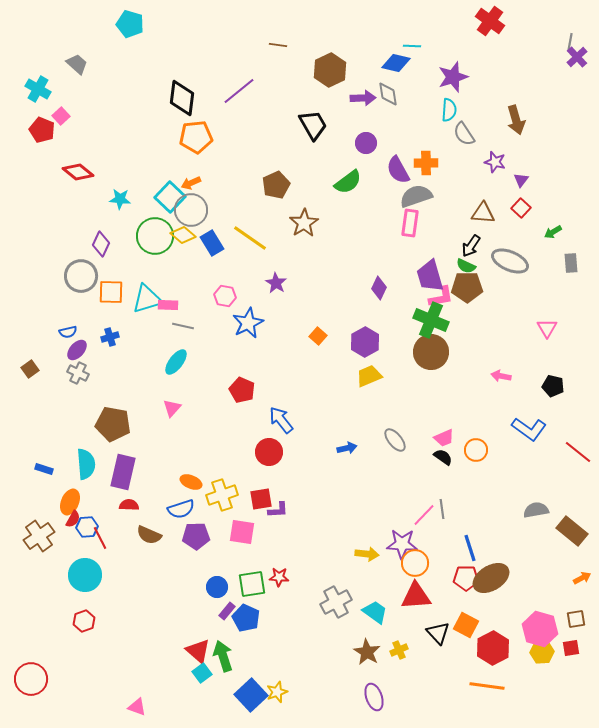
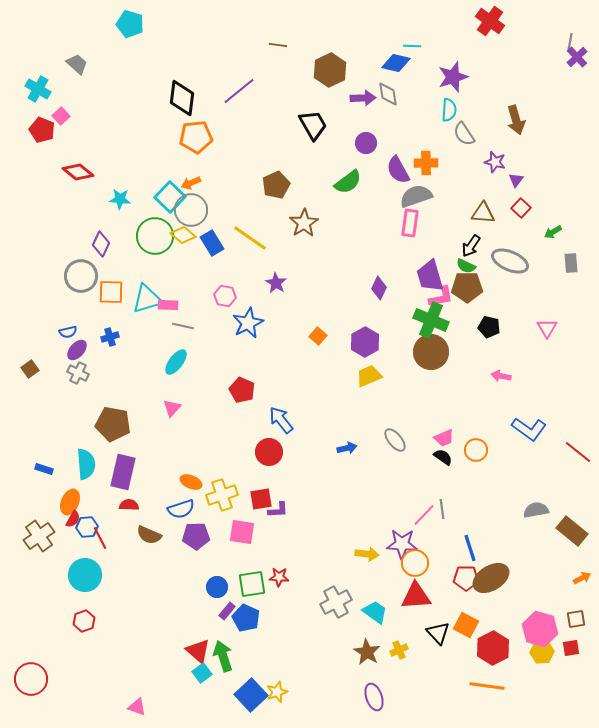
purple triangle at (521, 180): moved 5 px left
black pentagon at (553, 386): moved 64 px left, 59 px up
